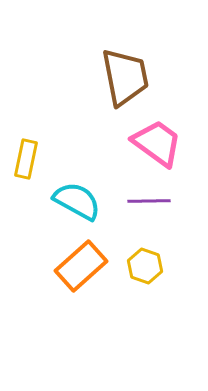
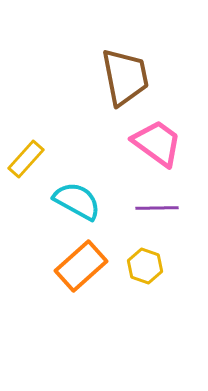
yellow rectangle: rotated 30 degrees clockwise
purple line: moved 8 px right, 7 px down
